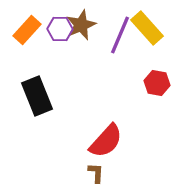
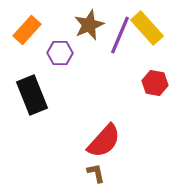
brown star: moved 8 px right
purple hexagon: moved 24 px down
red hexagon: moved 2 px left
black rectangle: moved 5 px left, 1 px up
red semicircle: moved 2 px left
brown L-shape: rotated 15 degrees counterclockwise
